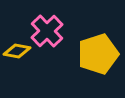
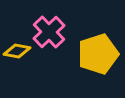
pink cross: moved 2 px right, 1 px down
